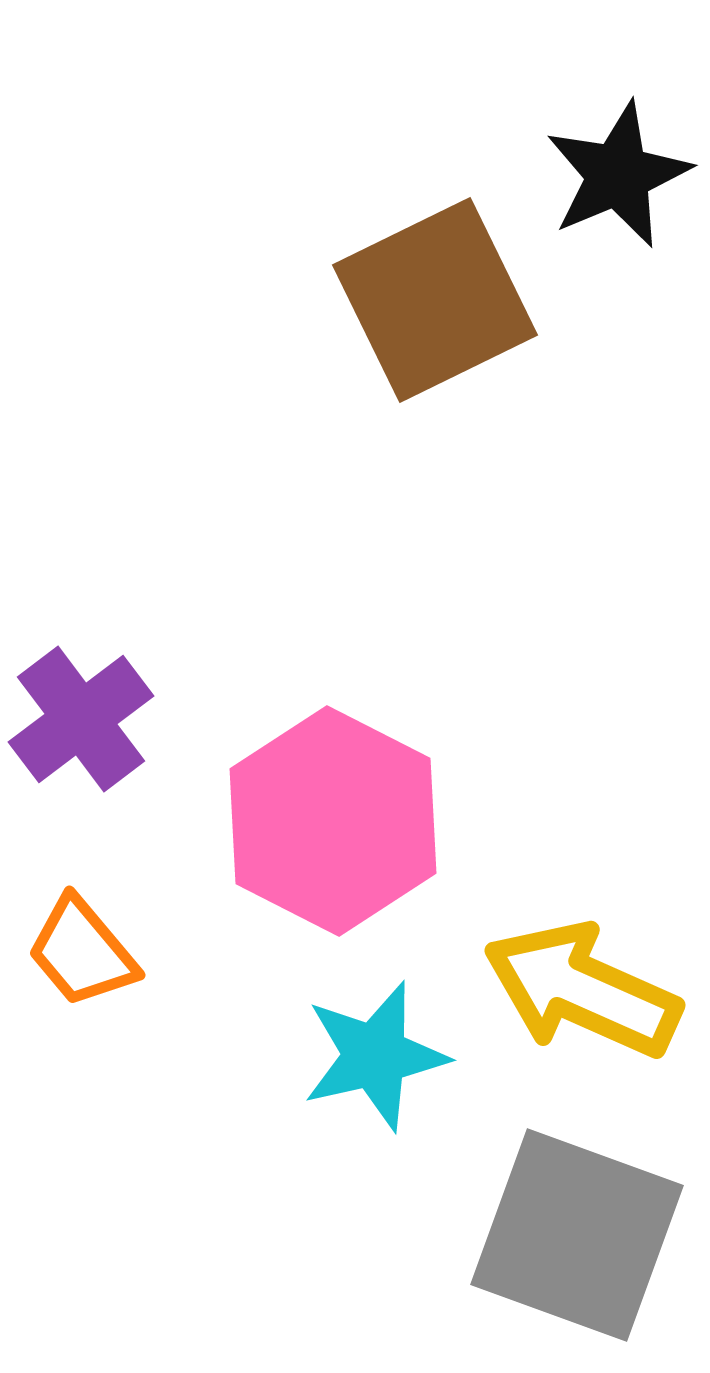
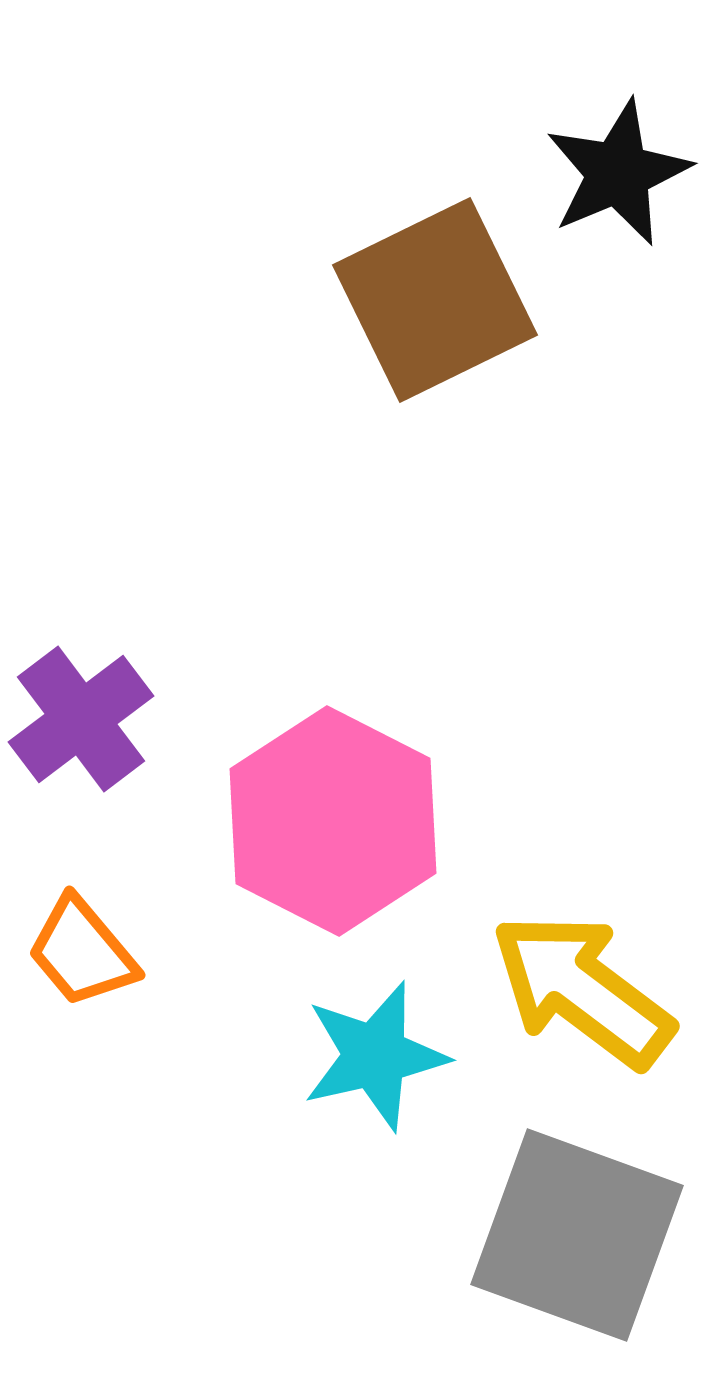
black star: moved 2 px up
yellow arrow: rotated 13 degrees clockwise
